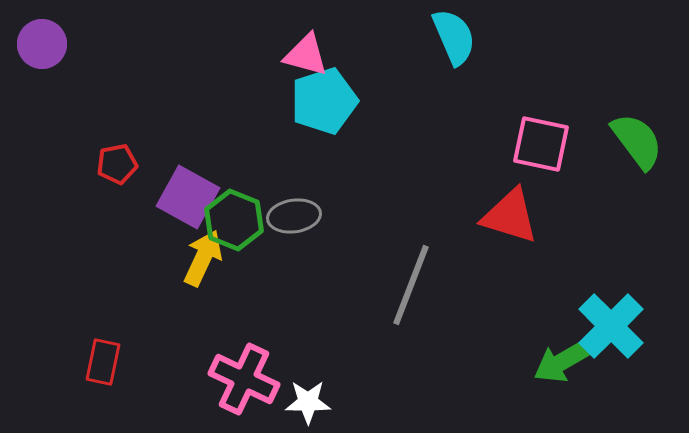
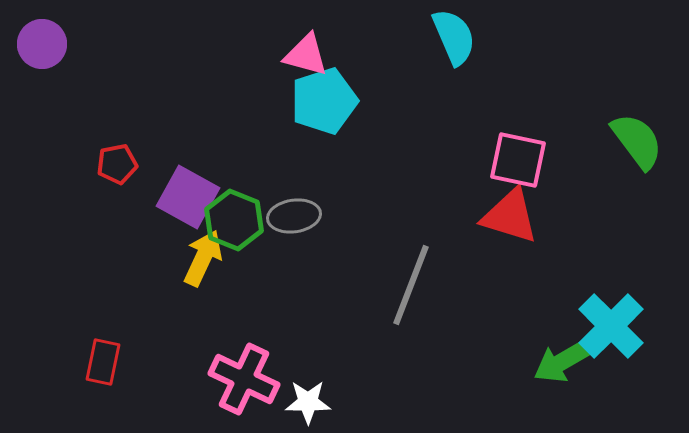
pink square: moved 23 px left, 16 px down
